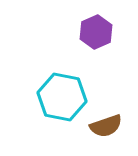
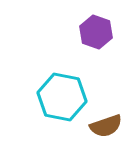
purple hexagon: rotated 16 degrees counterclockwise
